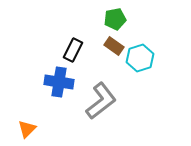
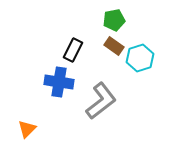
green pentagon: moved 1 px left, 1 px down
